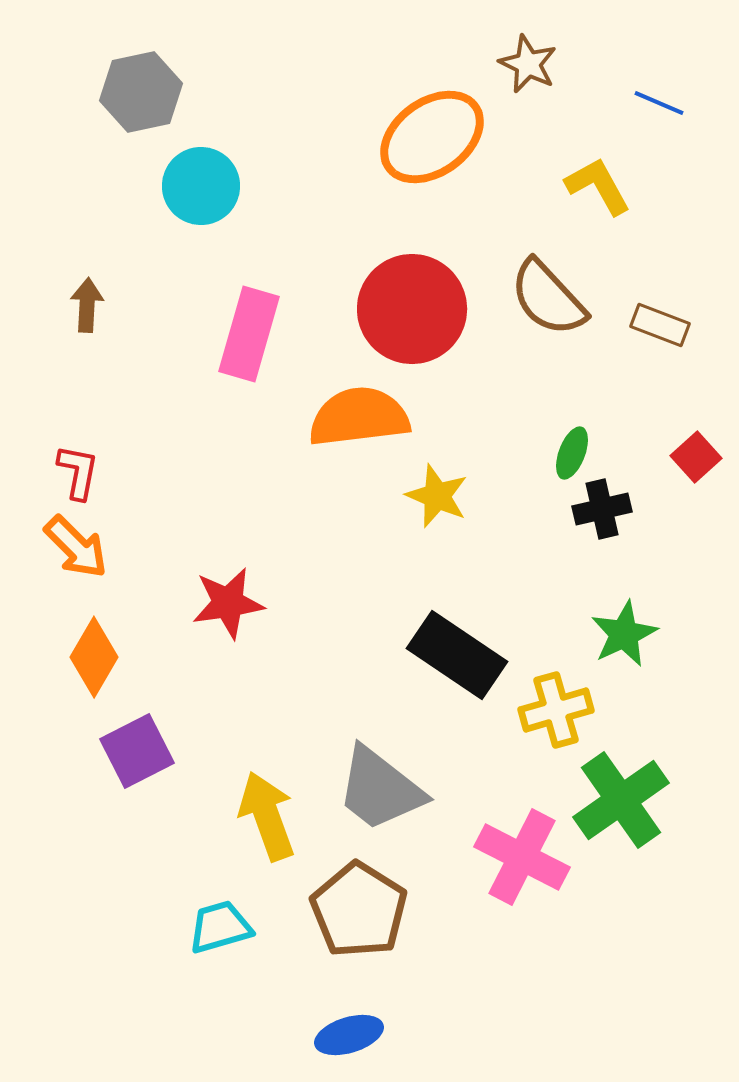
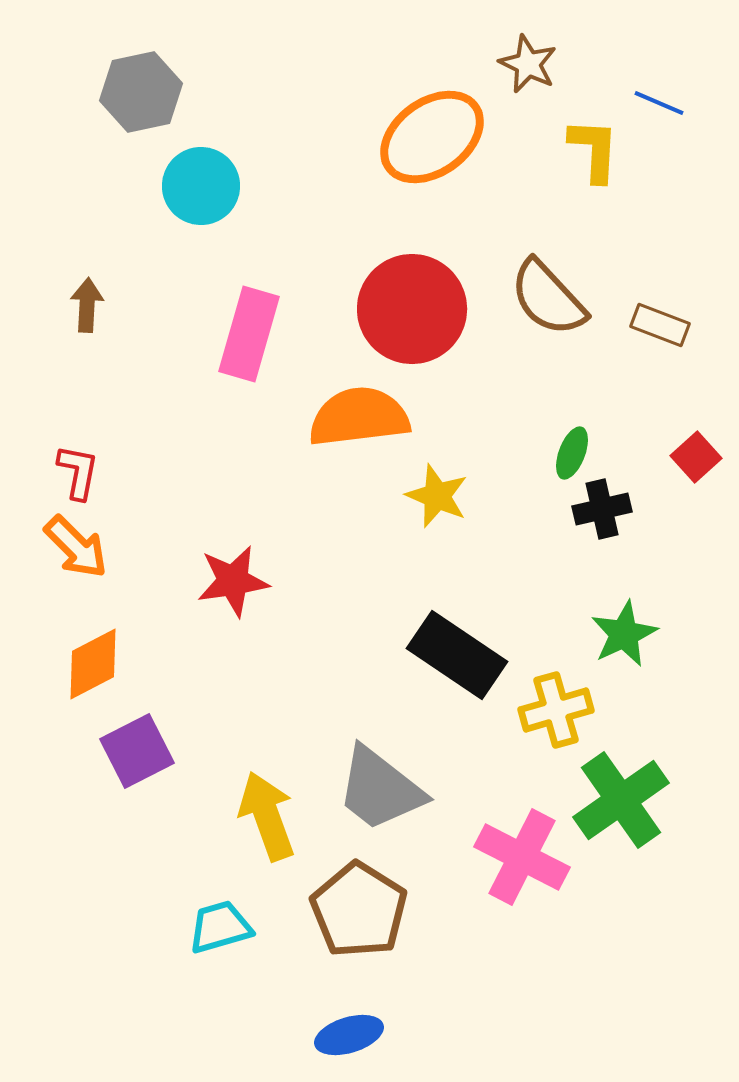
yellow L-shape: moved 4 px left, 36 px up; rotated 32 degrees clockwise
red star: moved 5 px right, 22 px up
orange diamond: moved 1 px left, 7 px down; rotated 32 degrees clockwise
